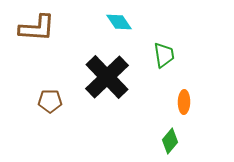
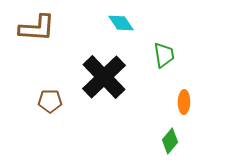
cyan diamond: moved 2 px right, 1 px down
black cross: moved 3 px left
